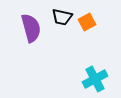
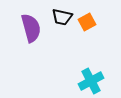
cyan cross: moved 4 px left, 2 px down
